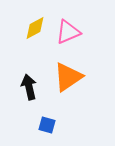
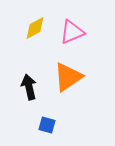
pink triangle: moved 4 px right
